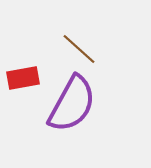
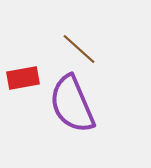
purple semicircle: rotated 128 degrees clockwise
